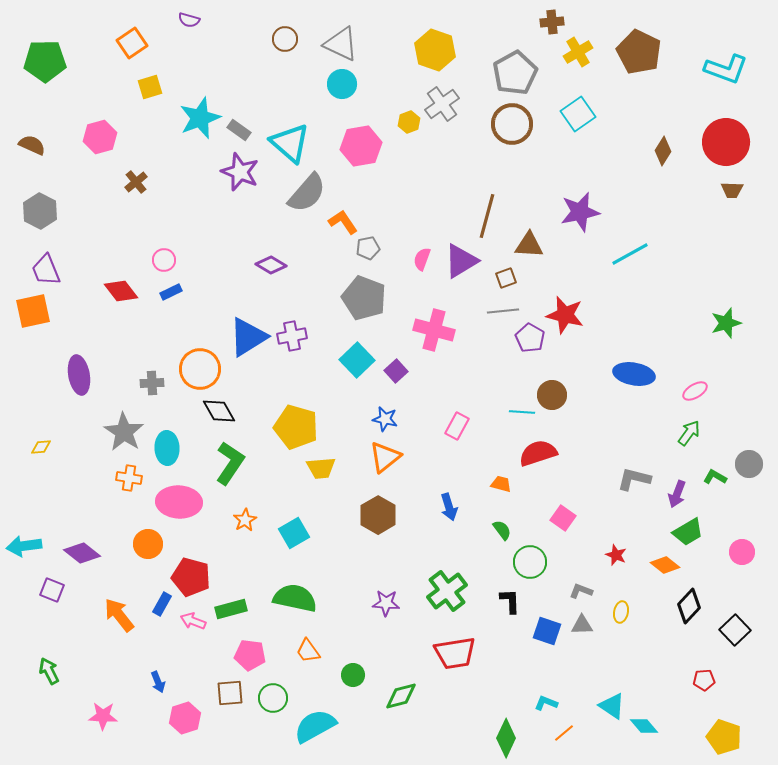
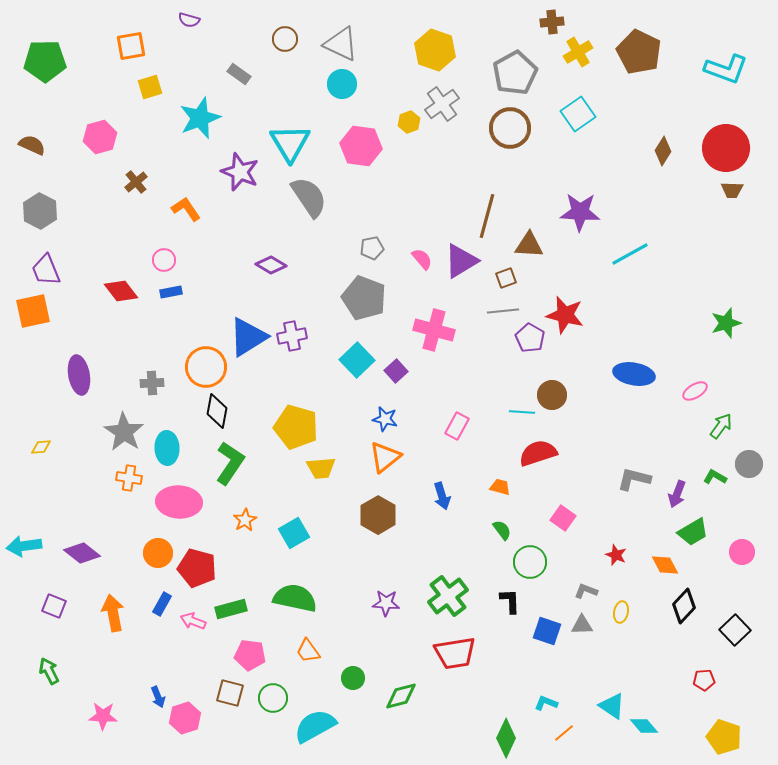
orange square at (132, 43): moved 1 px left, 3 px down; rotated 24 degrees clockwise
brown circle at (512, 124): moved 2 px left, 4 px down
gray rectangle at (239, 130): moved 56 px up
red circle at (726, 142): moved 6 px down
cyan triangle at (290, 143): rotated 18 degrees clockwise
pink hexagon at (361, 146): rotated 18 degrees clockwise
gray semicircle at (307, 193): moved 2 px right, 4 px down; rotated 75 degrees counterclockwise
purple star at (580, 212): rotated 15 degrees clockwise
orange L-shape at (343, 222): moved 157 px left, 13 px up
gray pentagon at (368, 248): moved 4 px right
pink semicircle at (422, 259): rotated 120 degrees clockwise
blue rectangle at (171, 292): rotated 15 degrees clockwise
orange circle at (200, 369): moved 6 px right, 2 px up
black diamond at (219, 411): moved 2 px left; rotated 40 degrees clockwise
green arrow at (689, 433): moved 32 px right, 7 px up
orange trapezoid at (501, 484): moved 1 px left, 3 px down
blue arrow at (449, 507): moved 7 px left, 11 px up
green trapezoid at (688, 532): moved 5 px right
orange circle at (148, 544): moved 10 px right, 9 px down
orange diamond at (665, 565): rotated 24 degrees clockwise
red pentagon at (191, 577): moved 6 px right, 9 px up
purple square at (52, 590): moved 2 px right, 16 px down
green cross at (447, 591): moved 1 px right, 5 px down
gray L-shape at (581, 591): moved 5 px right
black diamond at (689, 606): moved 5 px left
orange arrow at (119, 615): moved 6 px left, 2 px up; rotated 27 degrees clockwise
green circle at (353, 675): moved 3 px down
blue arrow at (158, 682): moved 15 px down
brown square at (230, 693): rotated 20 degrees clockwise
